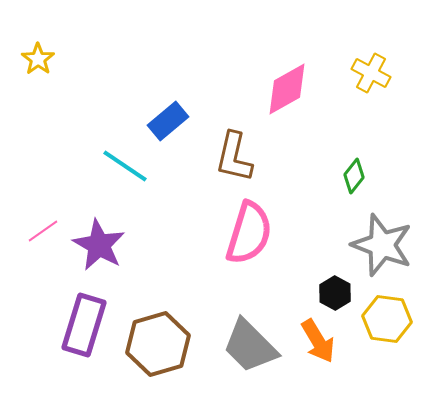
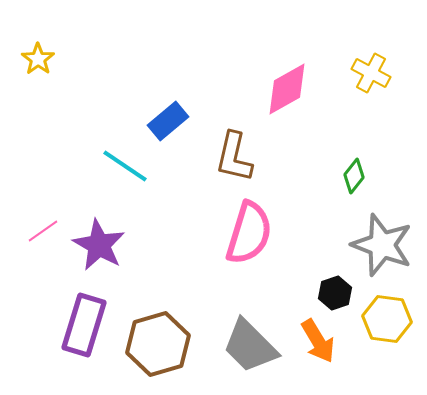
black hexagon: rotated 12 degrees clockwise
